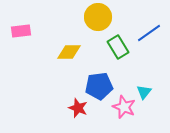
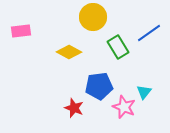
yellow circle: moved 5 px left
yellow diamond: rotated 30 degrees clockwise
red star: moved 4 px left
